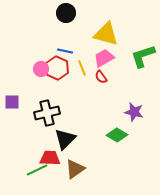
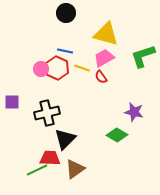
yellow line: rotated 49 degrees counterclockwise
